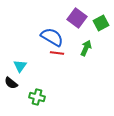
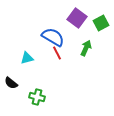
blue semicircle: moved 1 px right
red line: rotated 56 degrees clockwise
cyan triangle: moved 7 px right, 8 px up; rotated 40 degrees clockwise
